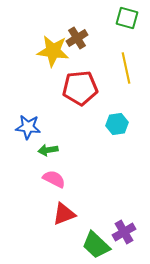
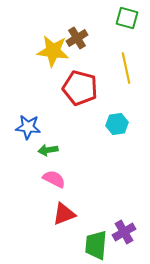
red pentagon: rotated 20 degrees clockwise
green trapezoid: rotated 52 degrees clockwise
